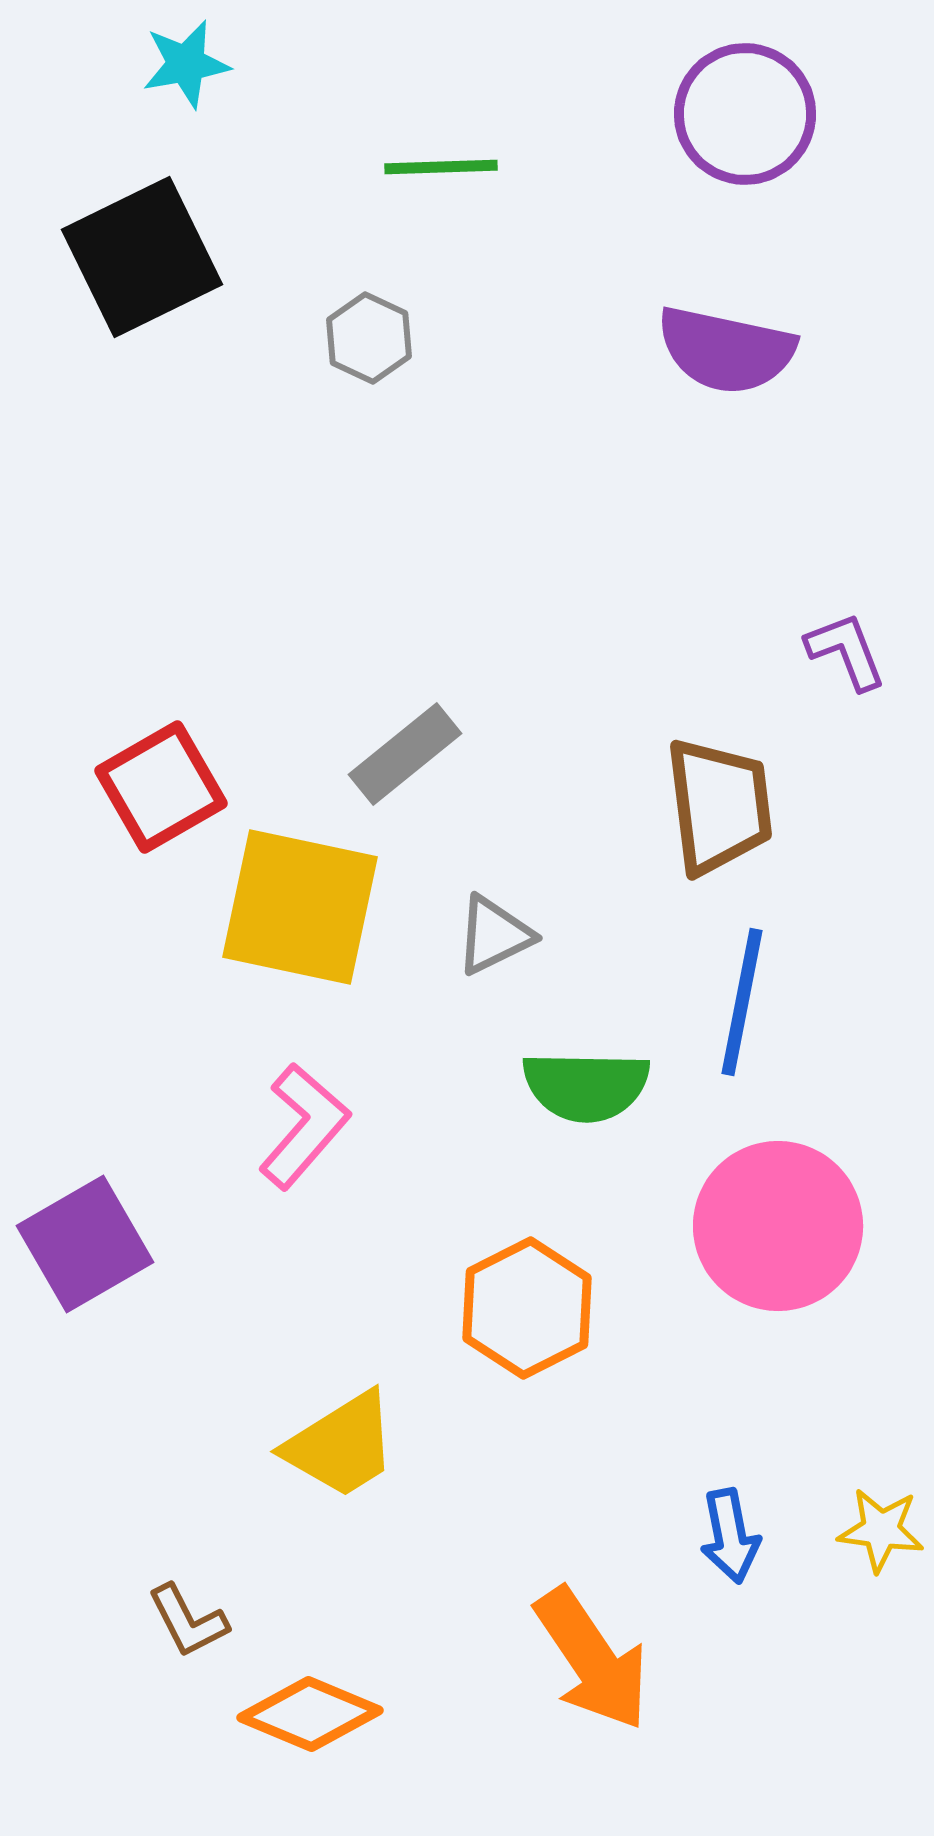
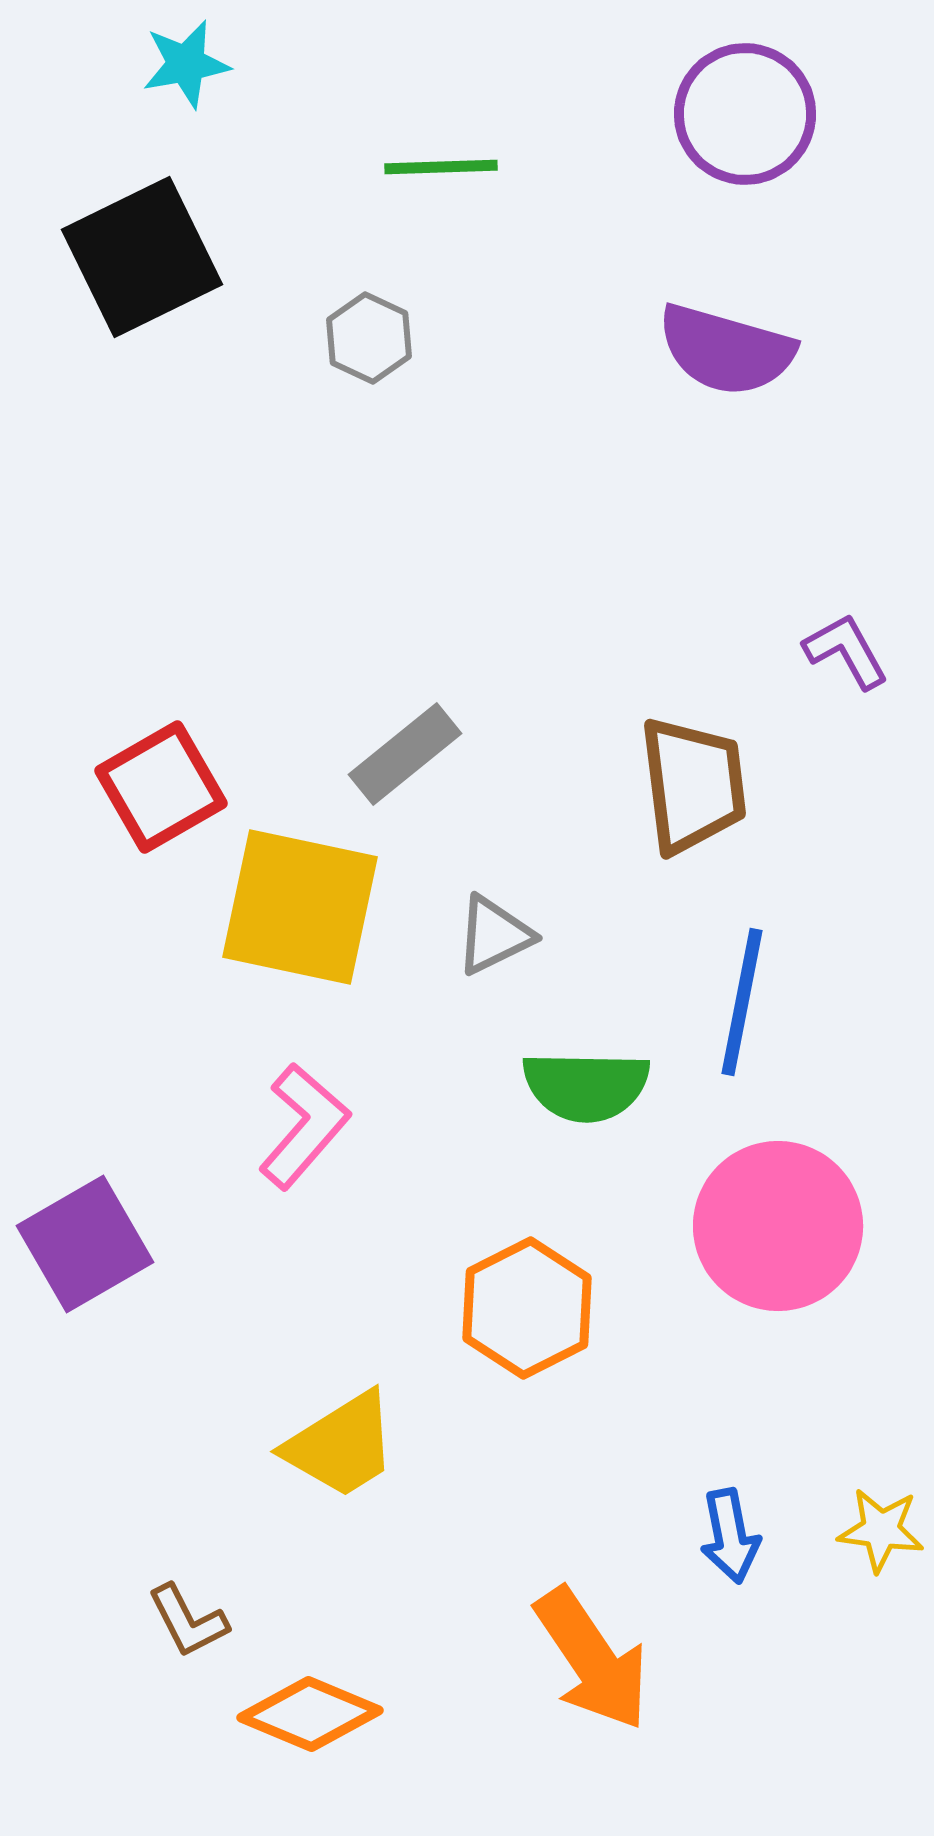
purple semicircle: rotated 4 degrees clockwise
purple L-shape: rotated 8 degrees counterclockwise
brown trapezoid: moved 26 px left, 21 px up
